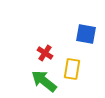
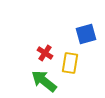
blue square: rotated 25 degrees counterclockwise
yellow rectangle: moved 2 px left, 6 px up
